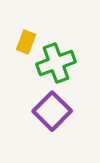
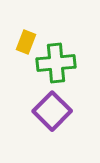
green cross: rotated 15 degrees clockwise
